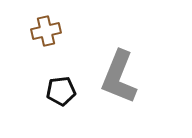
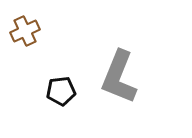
brown cross: moved 21 px left; rotated 12 degrees counterclockwise
